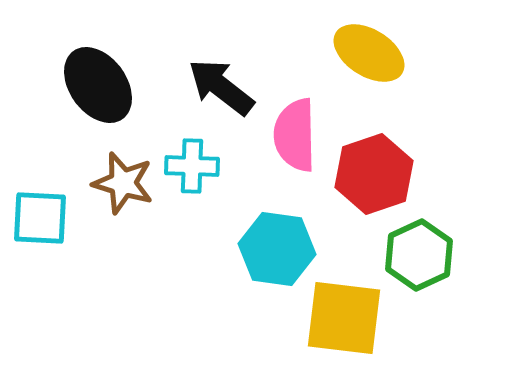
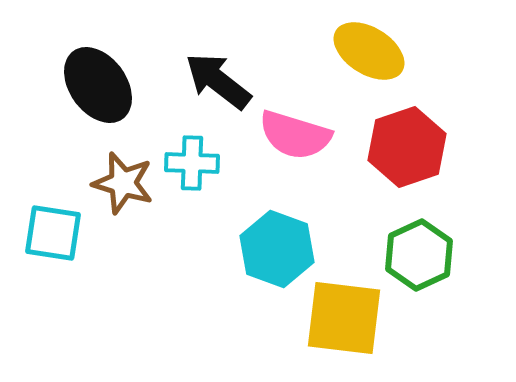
yellow ellipse: moved 2 px up
black arrow: moved 3 px left, 6 px up
pink semicircle: rotated 72 degrees counterclockwise
cyan cross: moved 3 px up
red hexagon: moved 33 px right, 27 px up
cyan square: moved 13 px right, 15 px down; rotated 6 degrees clockwise
cyan hexagon: rotated 12 degrees clockwise
